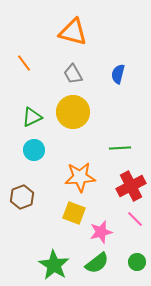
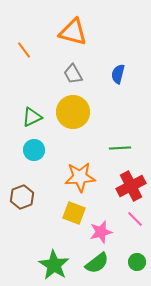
orange line: moved 13 px up
